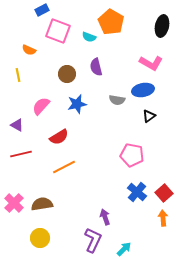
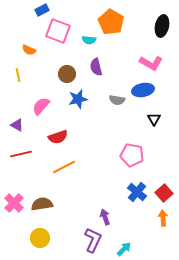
cyan semicircle: moved 3 px down; rotated 16 degrees counterclockwise
blue star: moved 1 px right, 5 px up
black triangle: moved 5 px right, 3 px down; rotated 24 degrees counterclockwise
red semicircle: moved 1 px left; rotated 12 degrees clockwise
